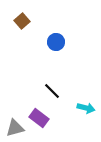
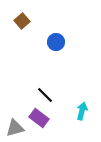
black line: moved 7 px left, 4 px down
cyan arrow: moved 4 px left, 3 px down; rotated 90 degrees counterclockwise
